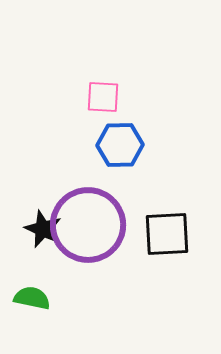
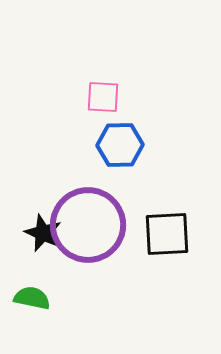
black star: moved 4 px down
